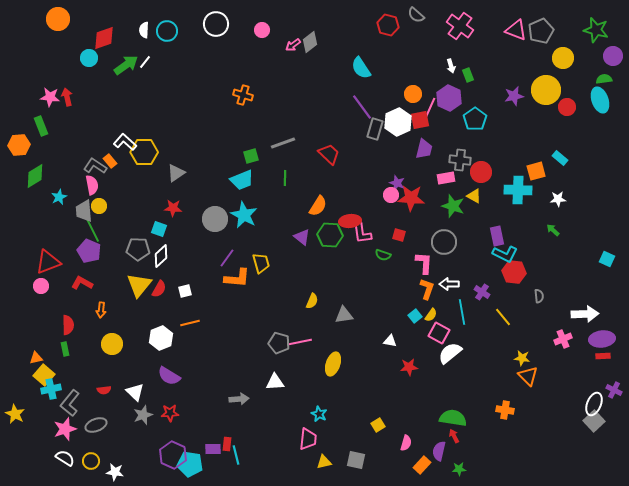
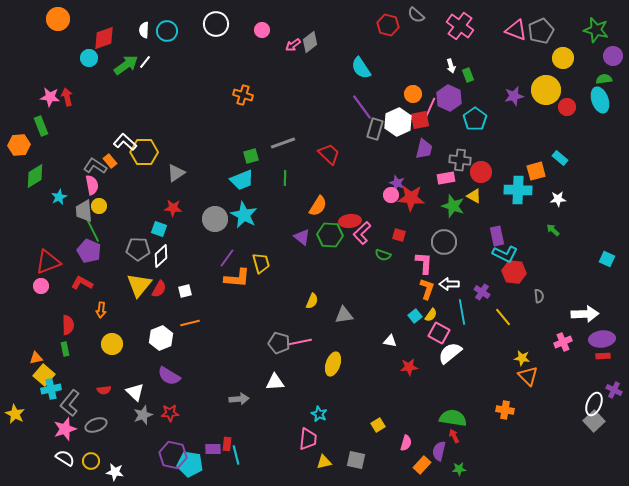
pink L-shape at (362, 233): rotated 55 degrees clockwise
pink cross at (563, 339): moved 3 px down
purple hexagon at (173, 455): rotated 12 degrees counterclockwise
